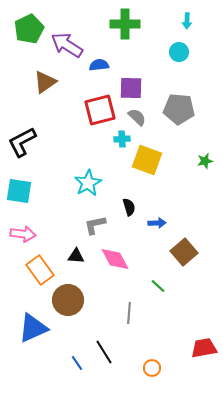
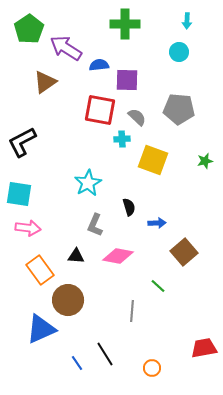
green pentagon: rotated 8 degrees counterclockwise
purple arrow: moved 1 px left, 3 px down
purple square: moved 4 px left, 8 px up
red square: rotated 24 degrees clockwise
yellow square: moved 6 px right
cyan square: moved 3 px down
gray L-shape: rotated 55 degrees counterclockwise
pink arrow: moved 5 px right, 6 px up
pink diamond: moved 3 px right, 3 px up; rotated 52 degrees counterclockwise
gray line: moved 3 px right, 2 px up
blue triangle: moved 8 px right, 1 px down
black line: moved 1 px right, 2 px down
